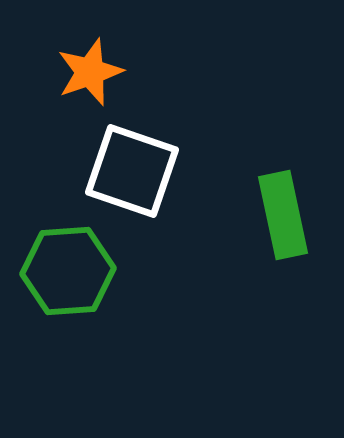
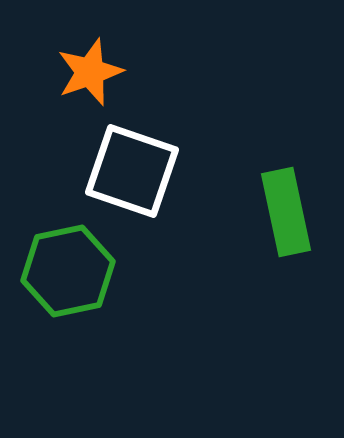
green rectangle: moved 3 px right, 3 px up
green hexagon: rotated 8 degrees counterclockwise
